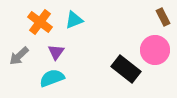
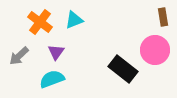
brown rectangle: rotated 18 degrees clockwise
black rectangle: moved 3 px left
cyan semicircle: moved 1 px down
